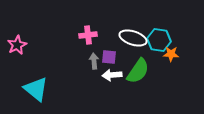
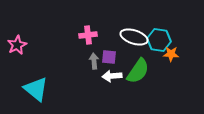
white ellipse: moved 1 px right, 1 px up
white arrow: moved 1 px down
